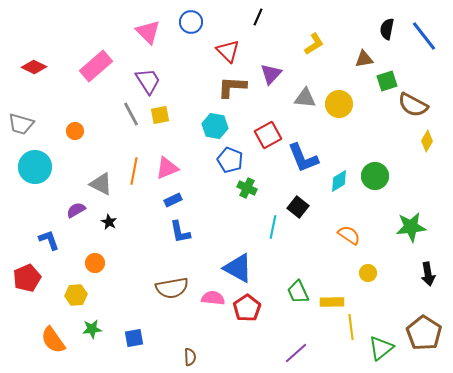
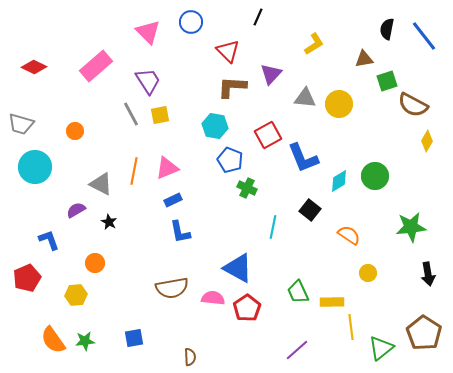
black square at (298, 207): moved 12 px right, 3 px down
green star at (92, 329): moved 7 px left, 12 px down
purple line at (296, 353): moved 1 px right, 3 px up
